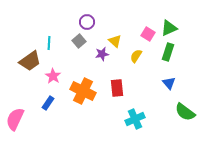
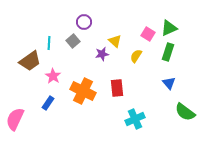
purple circle: moved 3 px left
gray square: moved 6 px left
